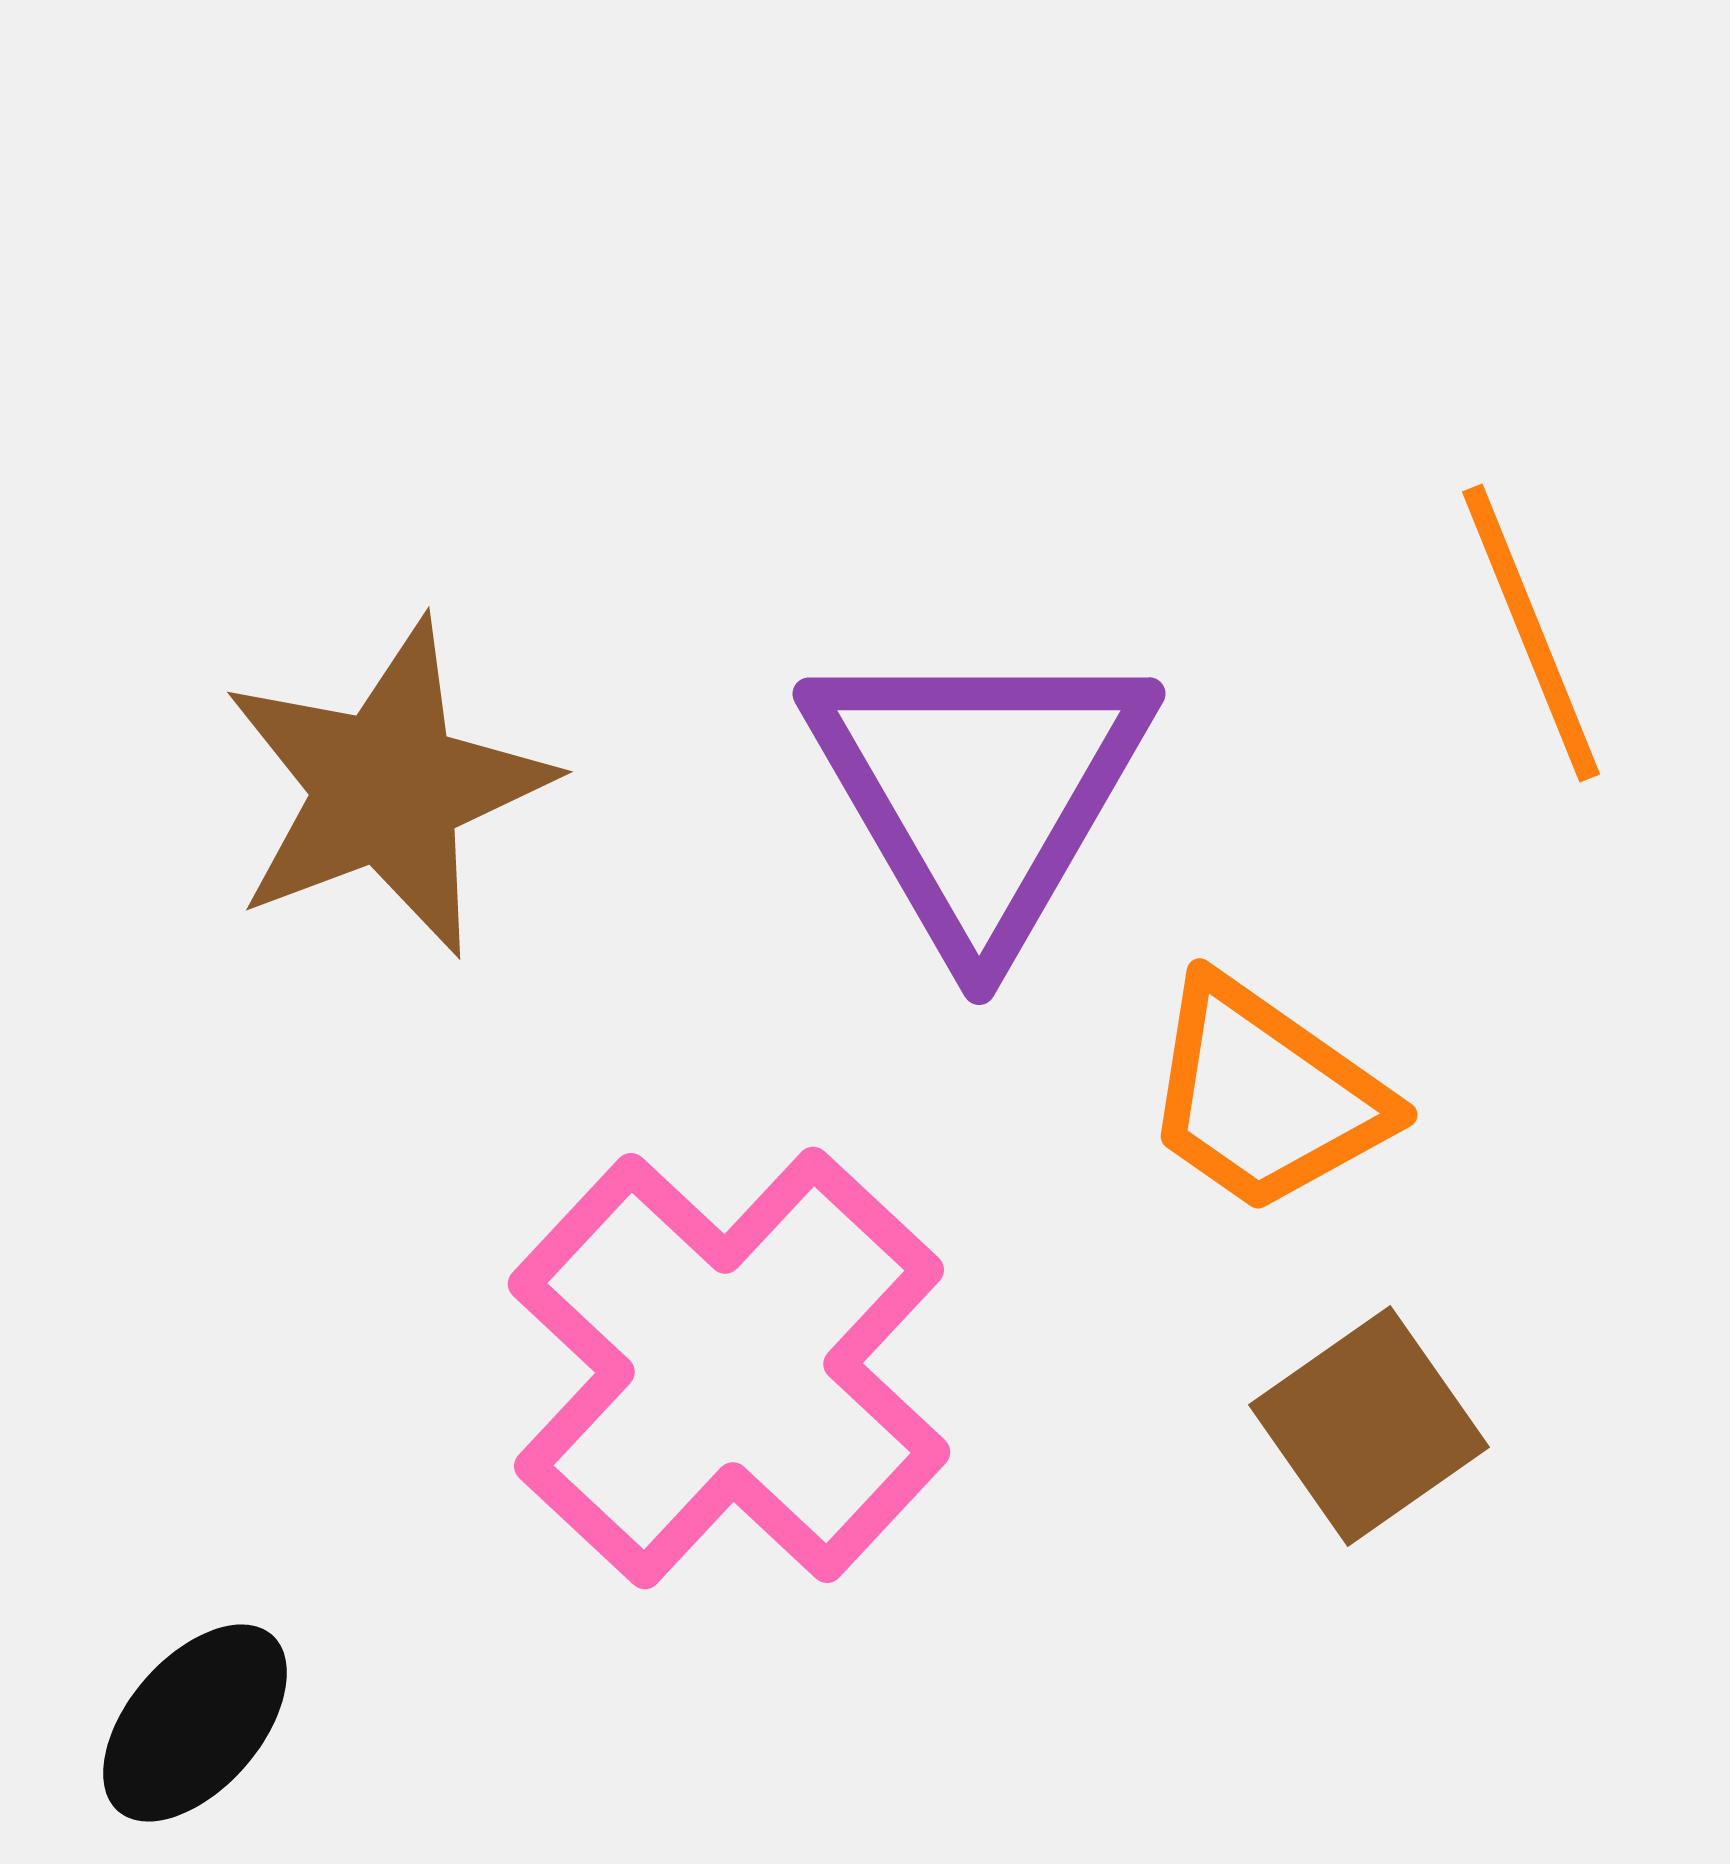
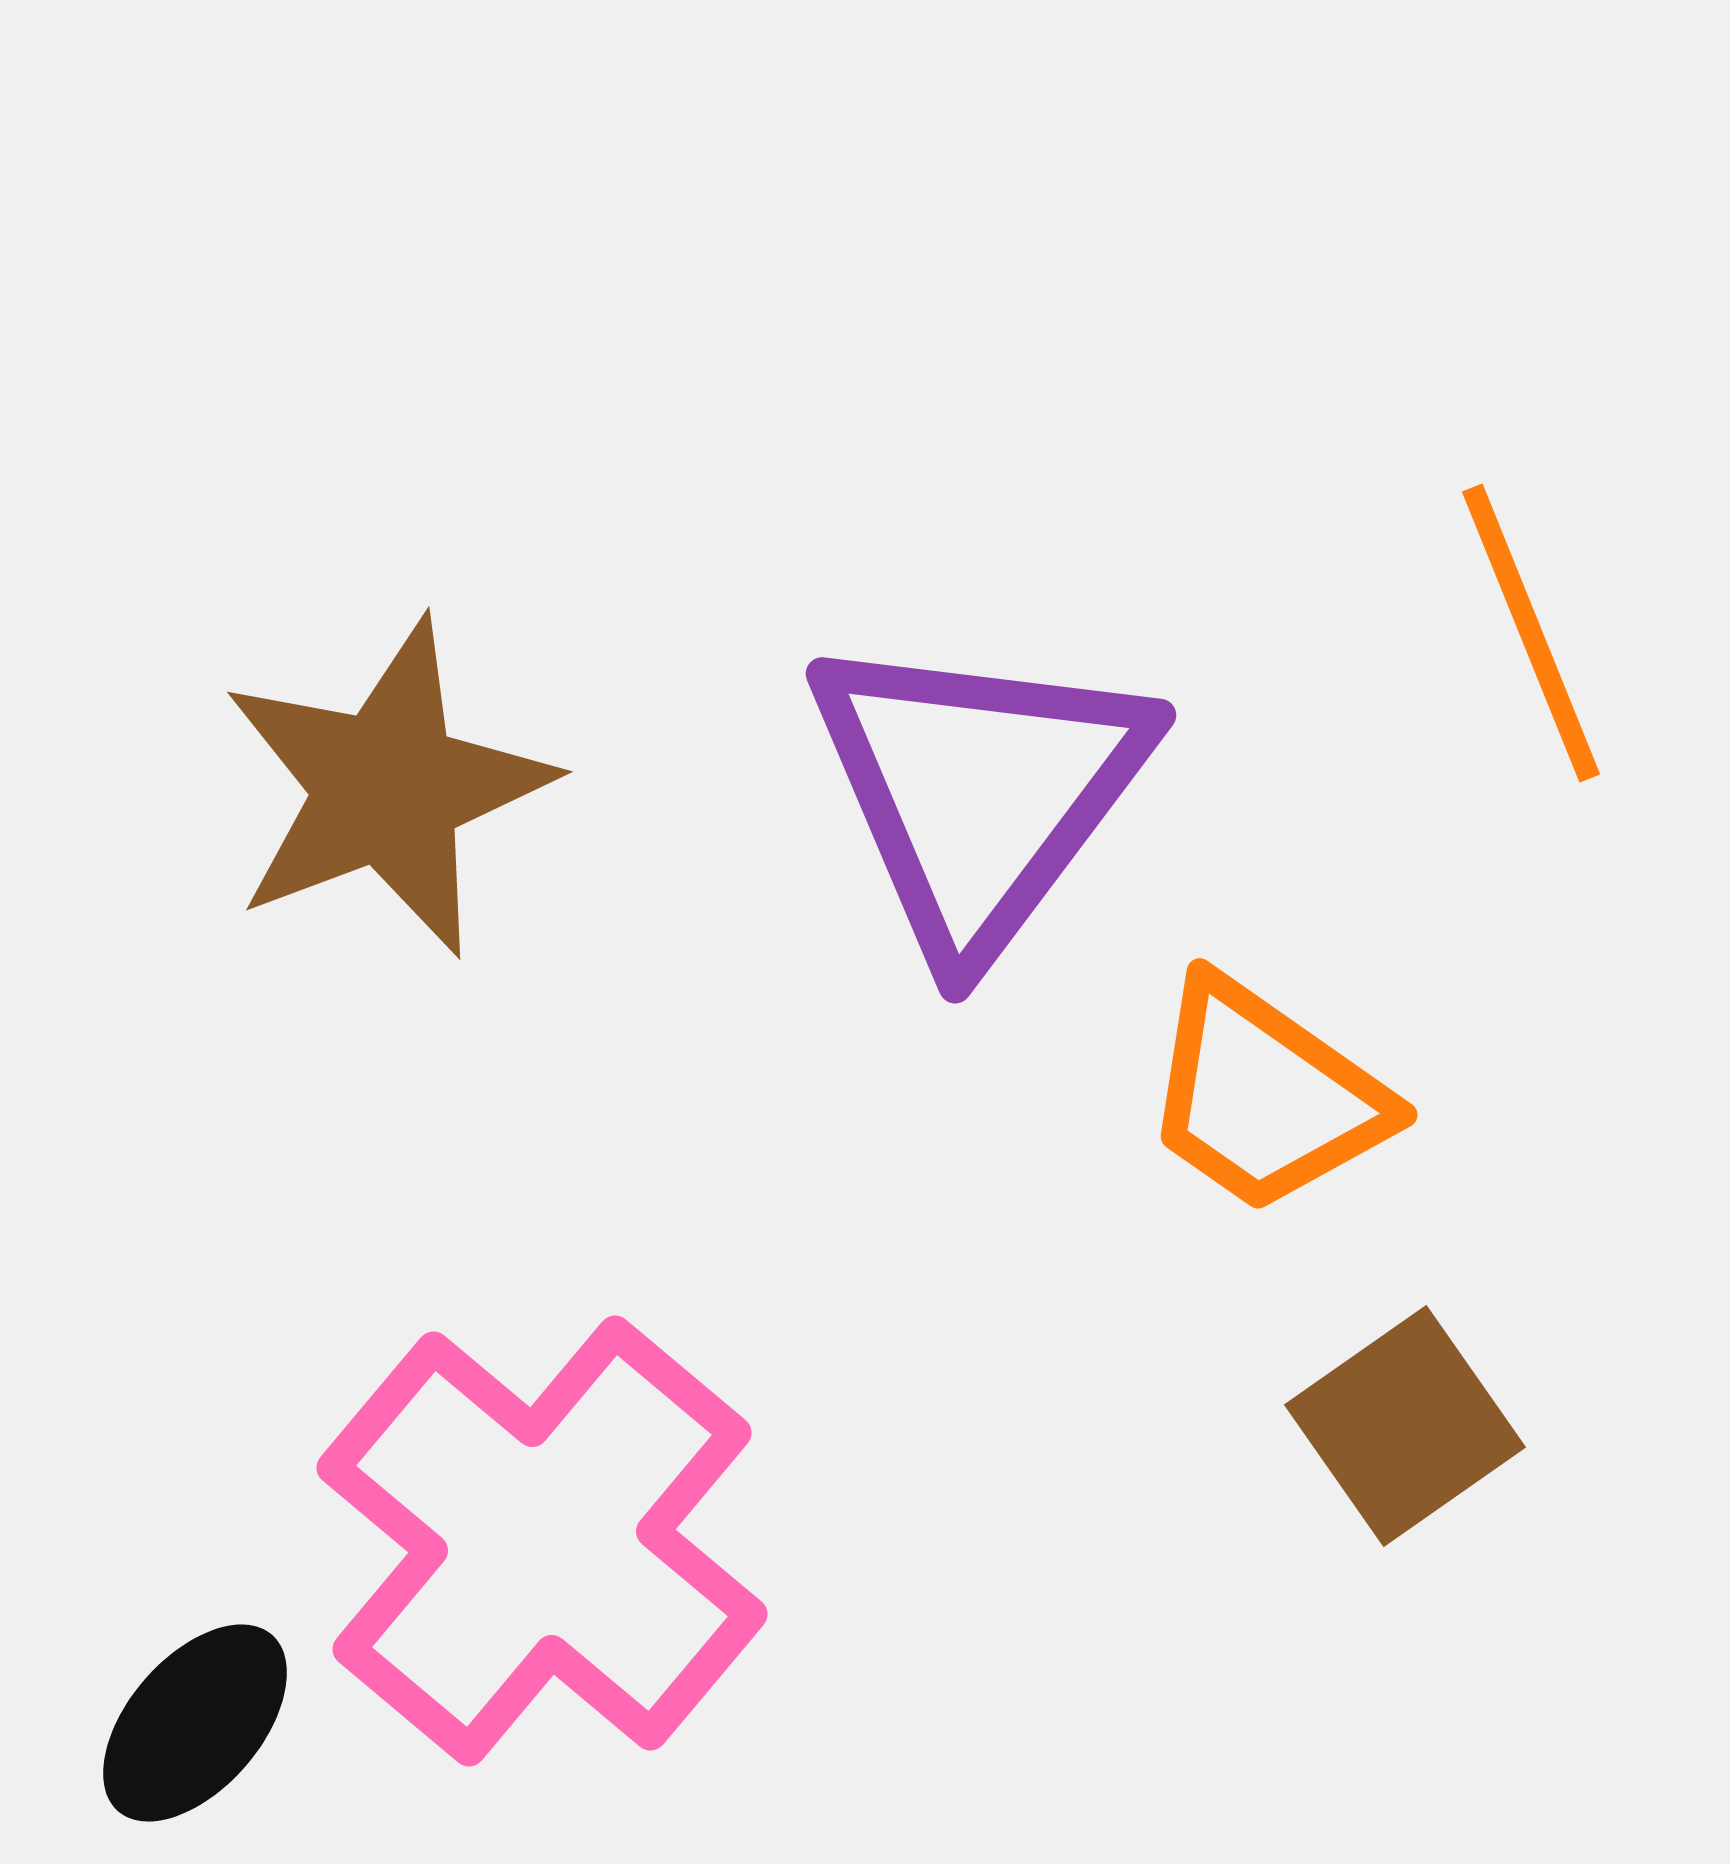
purple triangle: rotated 7 degrees clockwise
pink cross: moved 187 px left, 173 px down; rotated 3 degrees counterclockwise
brown square: moved 36 px right
